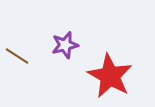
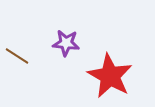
purple star: moved 1 px right, 2 px up; rotated 20 degrees clockwise
